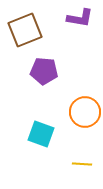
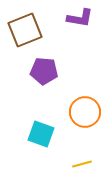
yellow line: rotated 18 degrees counterclockwise
